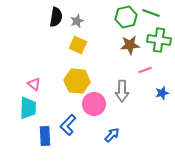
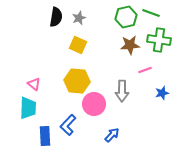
gray star: moved 2 px right, 3 px up
